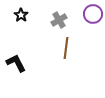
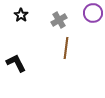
purple circle: moved 1 px up
